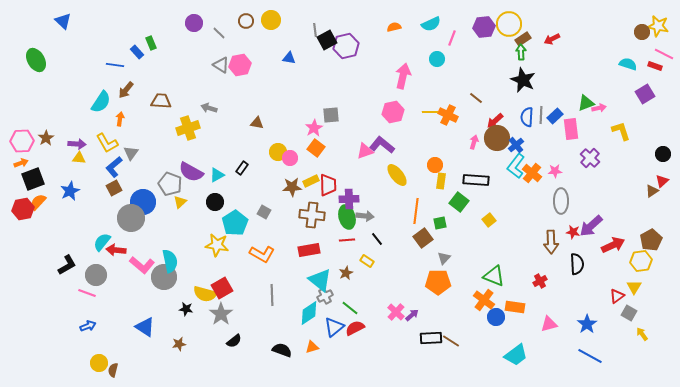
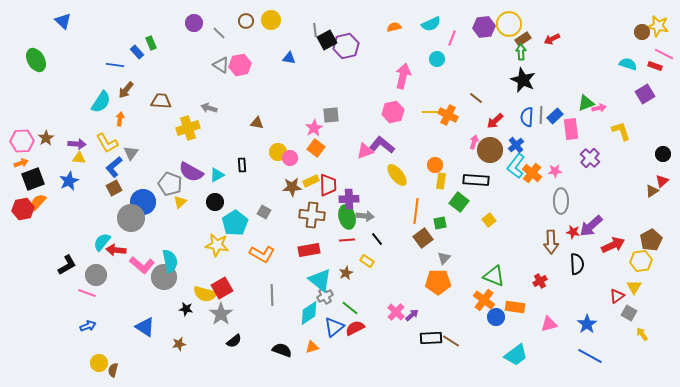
brown circle at (497, 138): moved 7 px left, 12 px down
black rectangle at (242, 168): moved 3 px up; rotated 40 degrees counterclockwise
blue star at (70, 191): moved 1 px left, 10 px up
